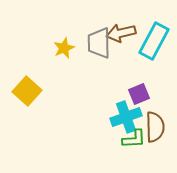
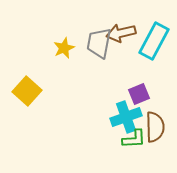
gray trapezoid: rotated 12 degrees clockwise
